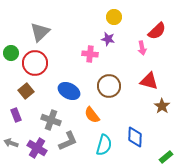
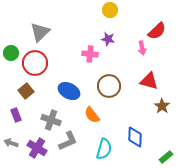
yellow circle: moved 4 px left, 7 px up
cyan semicircle: moved 4 px down
